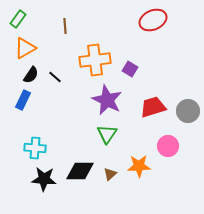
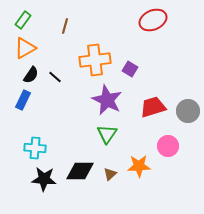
green rectangle: moved 5 px right, 1 px down
brown line: rotated 21 degrees clockwise
